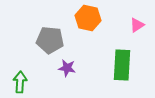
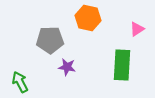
pink triangle: moved 4 px down
gray pentagon: rotated 8 degrees counterclockwise
purple star: moved 1 px up
green arrow: rotated 30 degrees counterclockwise
